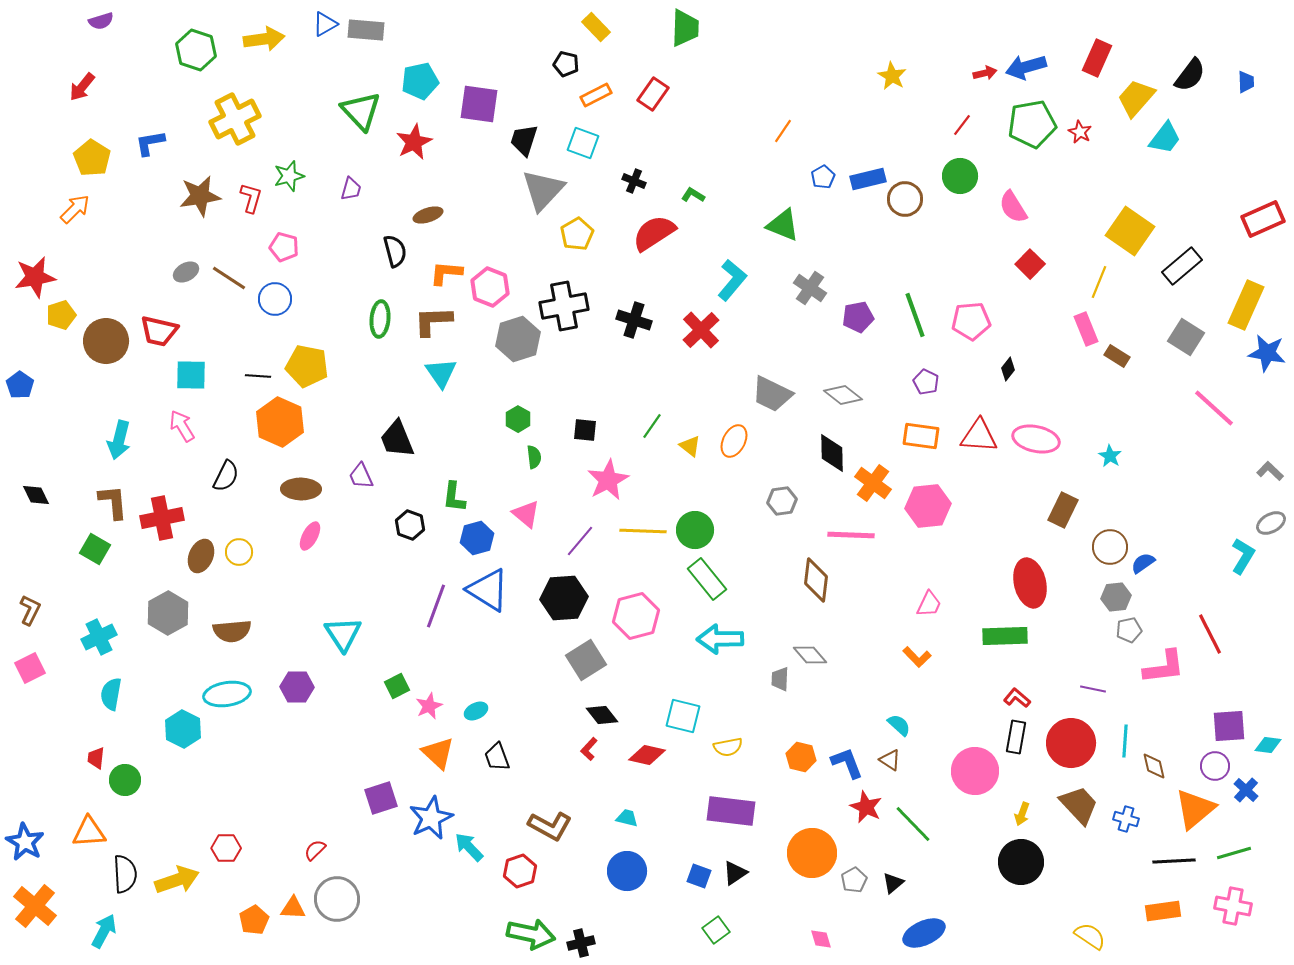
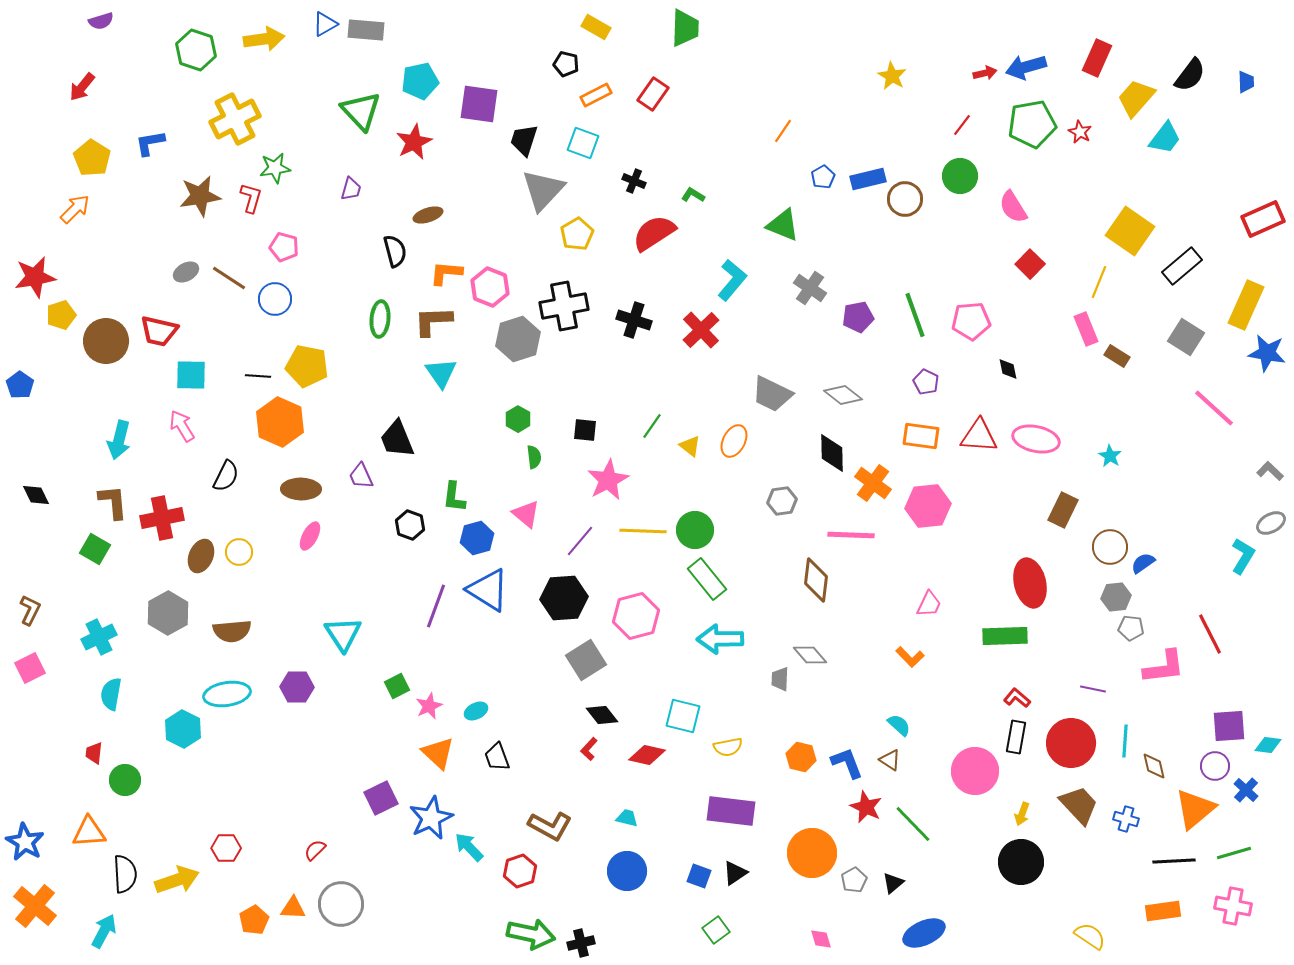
yellow rectangle at (596, 27): rotated 16 degrees counterclockwise
green star at (289, 176): moved 14 px left, 8 px up; rotated 8 degrees clockwise
black diamond at (1008, 369): rotated 50 degrees counterclockwise
gray pentagon at (1129, 630): moved 2 px right, 2 px up; rotated 20 degrees clockwise
orange L-shape at (917, 657): moved 7 px left
red trapezoid at (96, 758): moved 2 px left, 5 px up
purple square at (381, 798): rotated 8 degrees counterclockwise
gray circle at (337, 899): moved 4 px right, 5 px down
